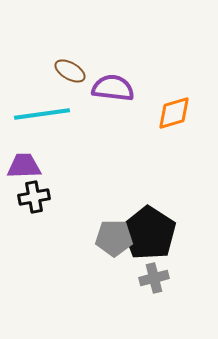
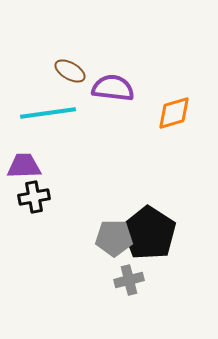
cyan line: moved 6 px right, 1 px up
gray cross: moved 25 px left, 2 px down
